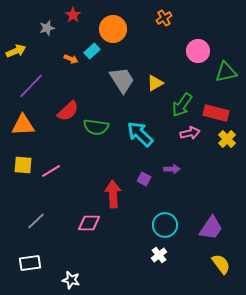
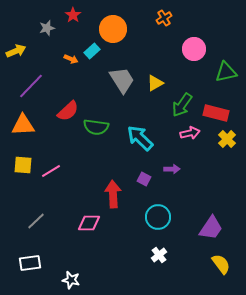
pink circle: moved 4 px left, 2 px up
cyan arrow: moved 4 px down
cyan circle: moved 7 px left, 8 px up
